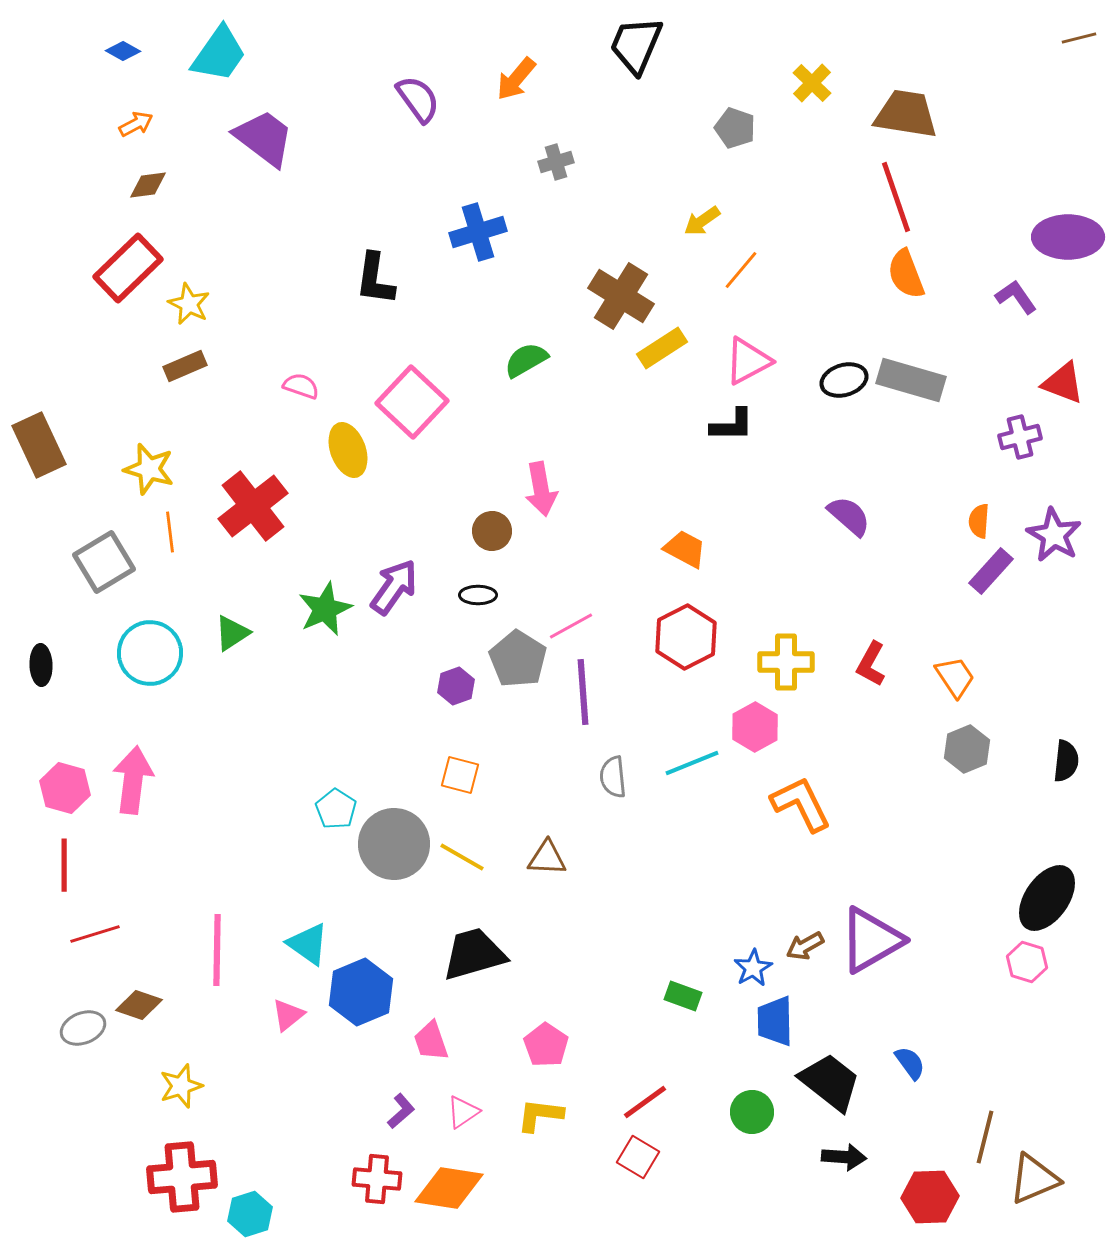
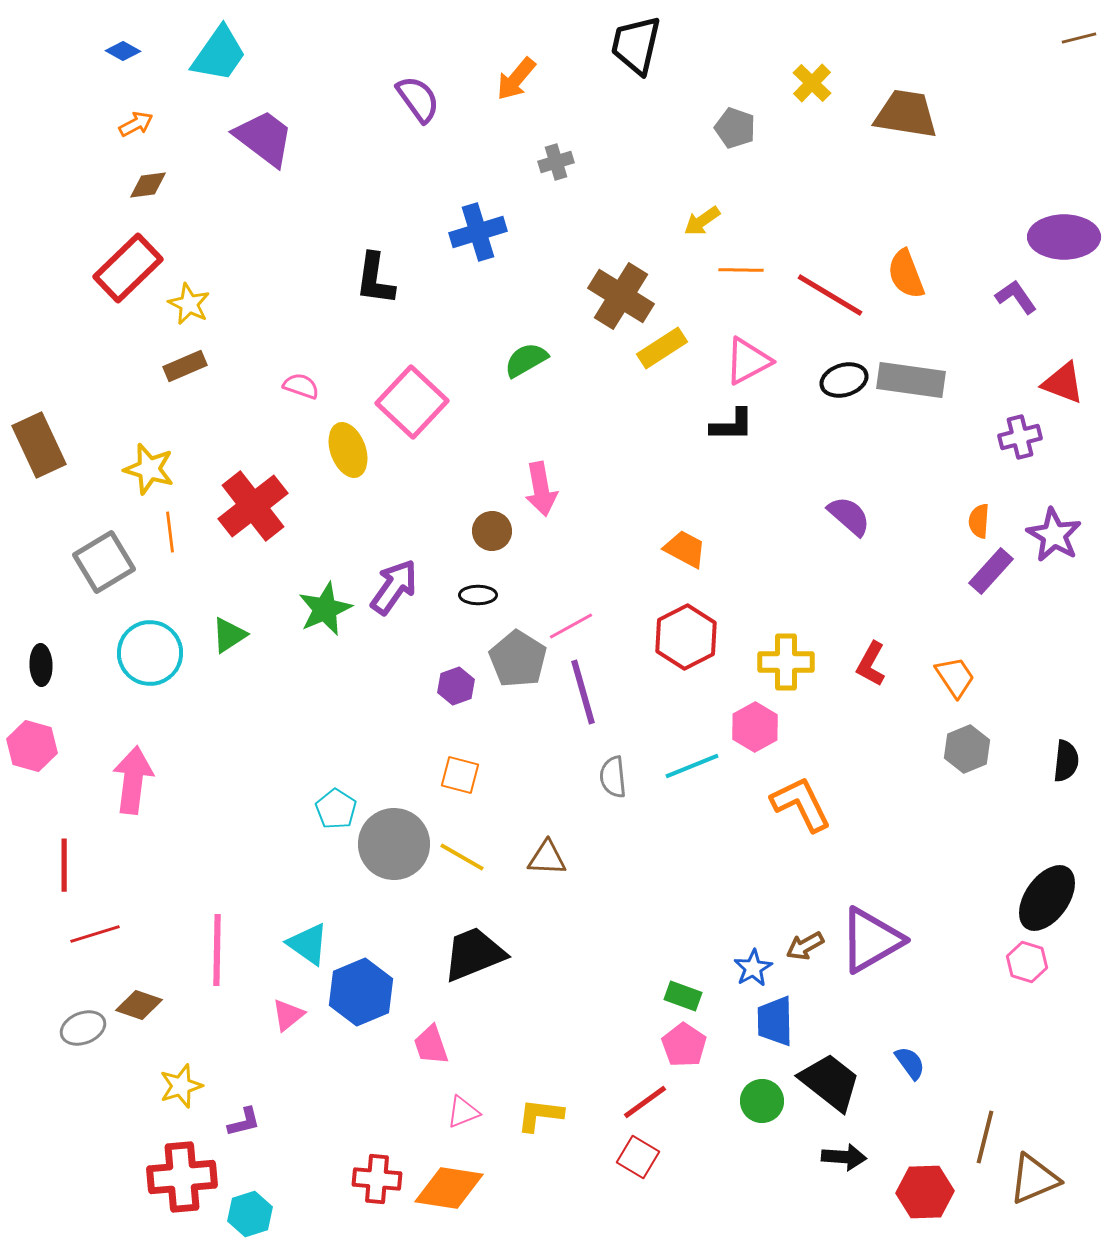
black trapezoid at (636, 45): rotated 10 degrees counterclockwise
red line at (896, 197): moved 66 px left, 98 px down; rotated 40 degrees counterclockwise
purple ellipse at (1068, 237): moved 4 px left
orange line at (741, 270): rotated 51 degrees clockwise
gray rectangle at (911, 380): rotated 8 degrees counterclockwise
green triangle at (232, 633): moved 3 px left, 2 px down
purple line at (583, 692): rotated 12 degrees counterclockwise
cyan line at (692, 763): moved 3 px down
pink hexagon at (65, 788): moved 33 px left, 42 px up
black trapezoid at (474, 954): rotated 6 degrees counterclockwise
pink trapezoid at (431, 1041): moved 4 px down
pink pentagon at (546, 1045): moved 138 px right
purple L-shape at (401, 1111): moved 157 px left, 11 px down; rotated 27 degrees clockwise
pink triangle at (463, 1112): rotated 12 degrees clockwise
green circle at (752, 1112): moved 10 px right, 11 px up
red hexagon at (930, 1197): moved 5 px left, 5 px up
